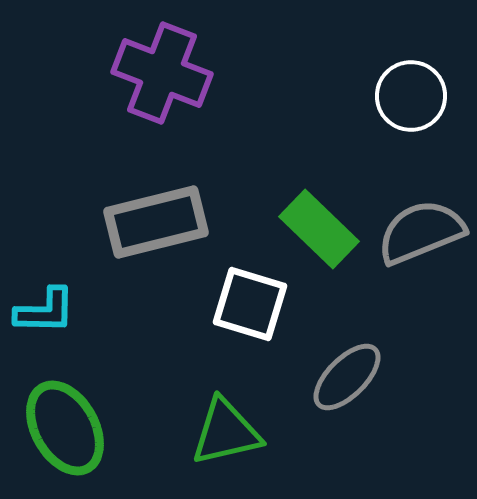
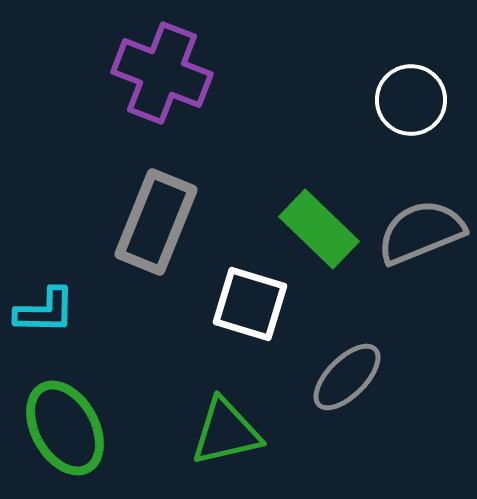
white circle: moved 4 px down
gray rectangle: rotated 54 degrees counterclockwise
